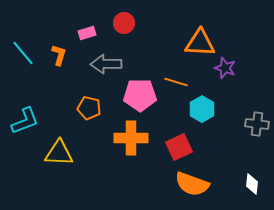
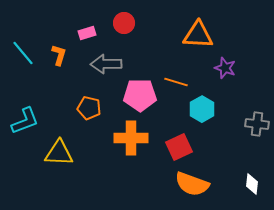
orange triangle: moved 2 px left, 8 px up
